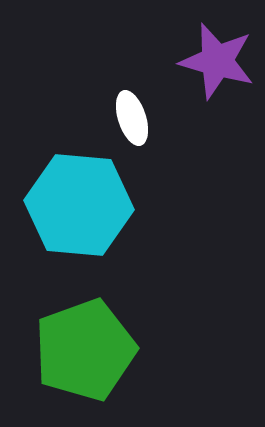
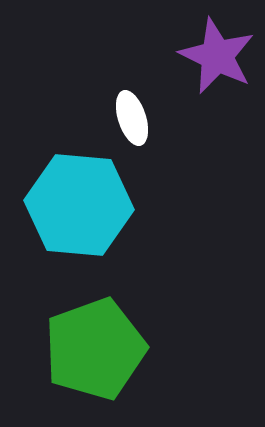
purple star: moved 5 px up; rotated 10 degrees clockwise
green pentagon: moved 10 px right, 1 px up
